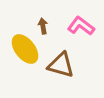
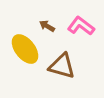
brown arrow: moved 4 px right; rotated 49 degrees counterclockwise
brown triangle: moved 1 px right, 1 px down
